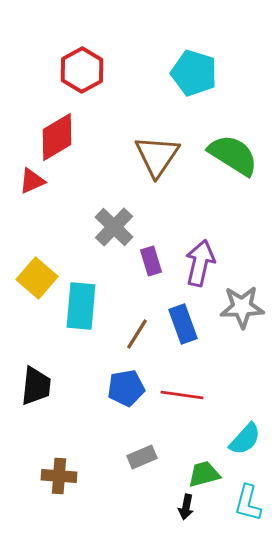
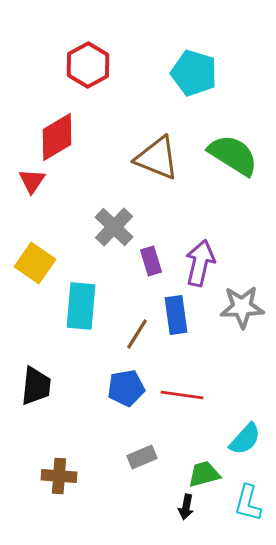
red hexagon: moved 6 px right, 5 px up
brown triangle: moved 2 px down; rotated 42 degrees counterclockwise
red triangle: rotated 32 degrees counterclockwise
yellow square: moved 2 px left, 15 px up; rotated 6 degrees counterclockwise
blue rectangle: moved 7 px left, 9 px up; rotated 12 degrees clockwise
